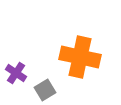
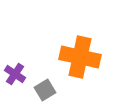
purple cross: moved 1 px left, 1 px down
